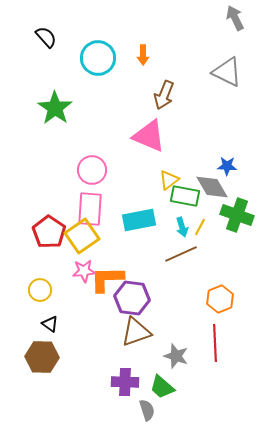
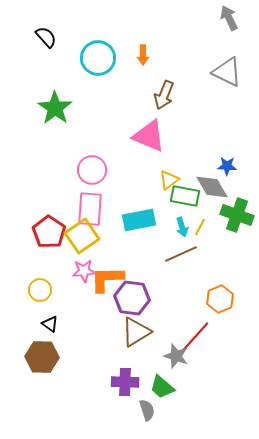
gray arrow: moved 6 px left
brown triangle: rotated 12 degrees counterclockwise
red line: moved 20 px left, 6 px up; rotated 45 degrees clockwise
